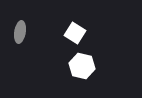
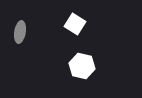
white square: moved 9 px up
